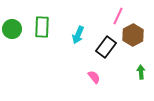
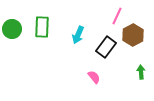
pink line: moved 1 px left
